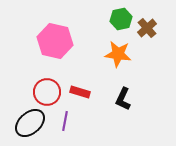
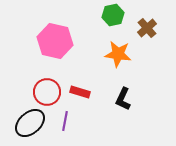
green hexagon: moved 8 px left, 4 px up
